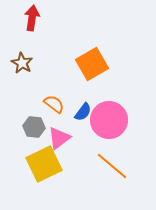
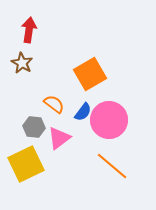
red arrow: moved 3 px left, 12 px down
orange square: moved 2 px left, 10 px down
yellow square: moved 18 px left
